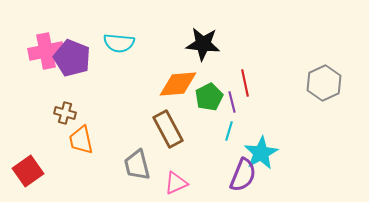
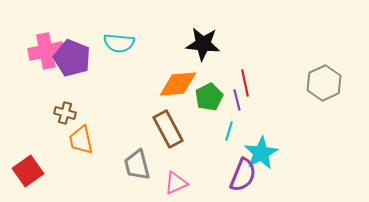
purple line: moved 5 px right, 2 px up
